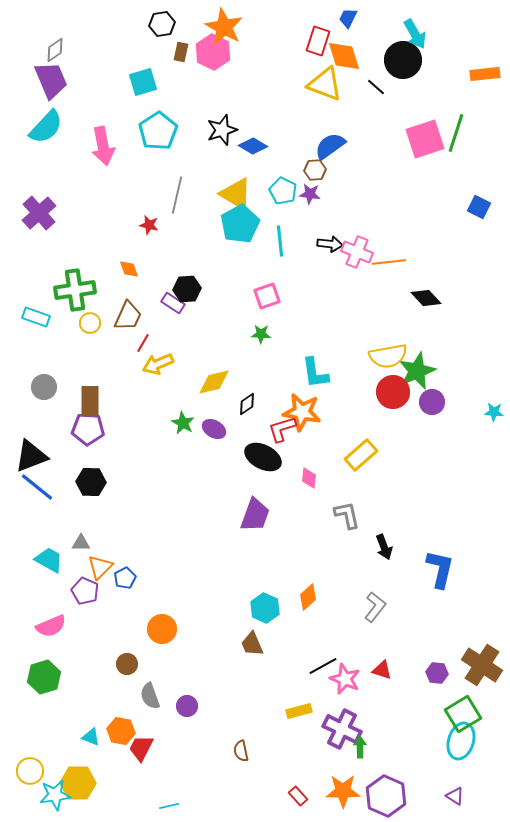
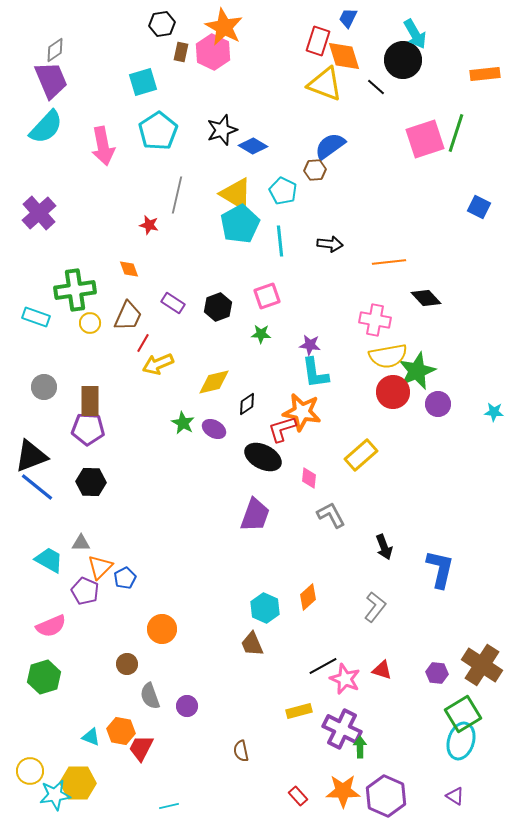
purple star at (310, 194): moved 151 px down
pink cross at (357, 252): moved 18 px right, 68 px down; rotated 12 degrees counterclockwise
black hexagon at (187, 289): moved 31 px right, 18 px down; rotated 16 degrees counterclockwise
purple circle at (432, 402): moved 6 px right, 2 px down
gray L-shape at (347, 515): moved 16 px left; rotated 16 degrees counterclockwise
